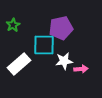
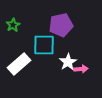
purple pentagon: moved 3 px up
white star: moved 4 px right, 1 px down; rotated 24 degrees counterclockwise
